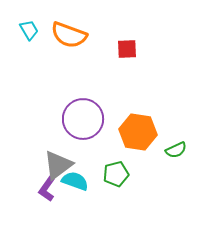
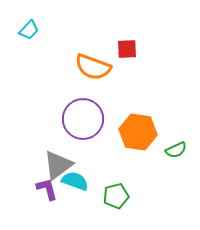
cyan trapezoid: rotated 75 degrees clockwise
orange semicircle: moved 24 px right, 32 px down
green pentagon: moved 22 px down
purple L-shape: rotated 130 degrees clockwise
